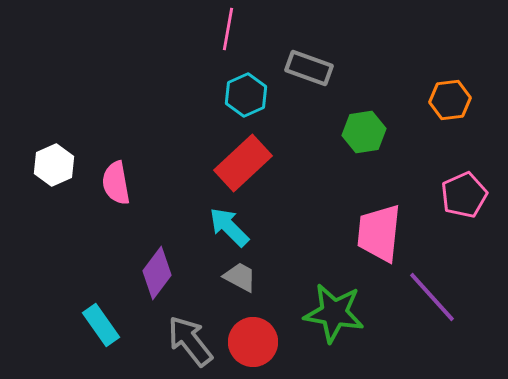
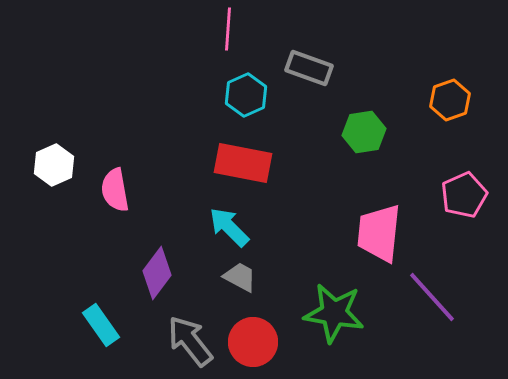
pink line: rotated 6 degrees counterclockwise
orange hexagon: rotated 12 degrees counterclockwise
red rectangle: rotated 54 degrees clockwise
pink semicircle: moved 1 px left, 7 px down
